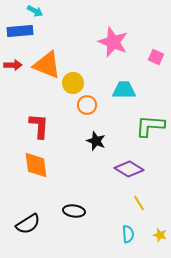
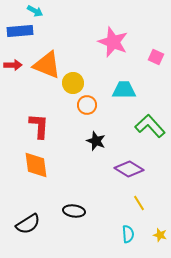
green L-shape: rotated 44 degrees clockwise
